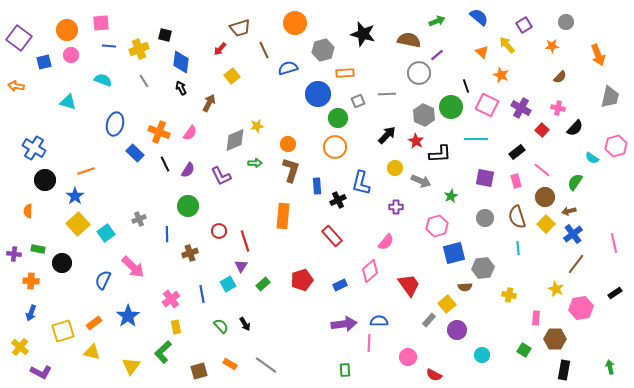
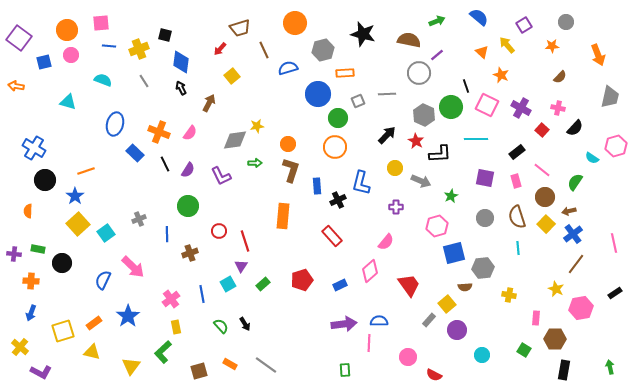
gray diamond at (235, 140): rotated 15 degrees clockwise
